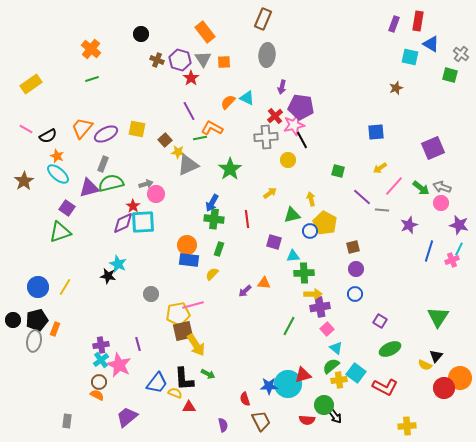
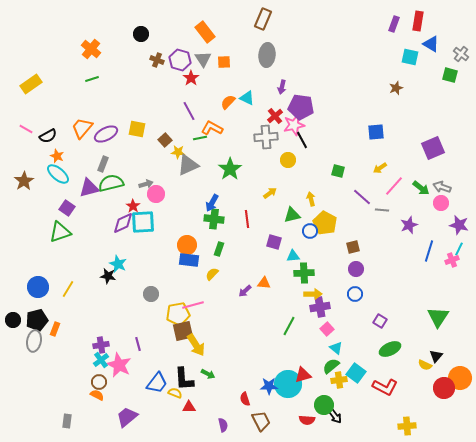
yellow line at (65, 287): moved 3 px right, 2 px down
